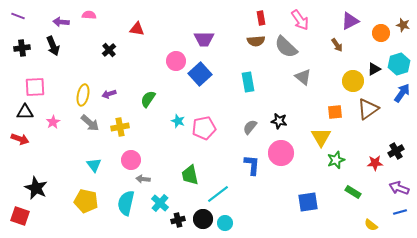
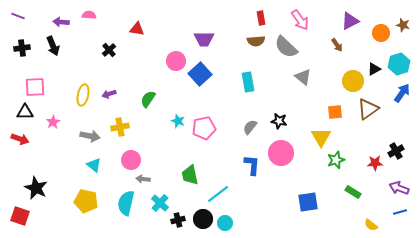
gray arrow at (90, 123): moved 13 px down; rotated 30 degrees counterclockwise
cyan triangle at (94, 165): rotated 14 degrees counterclockwise
